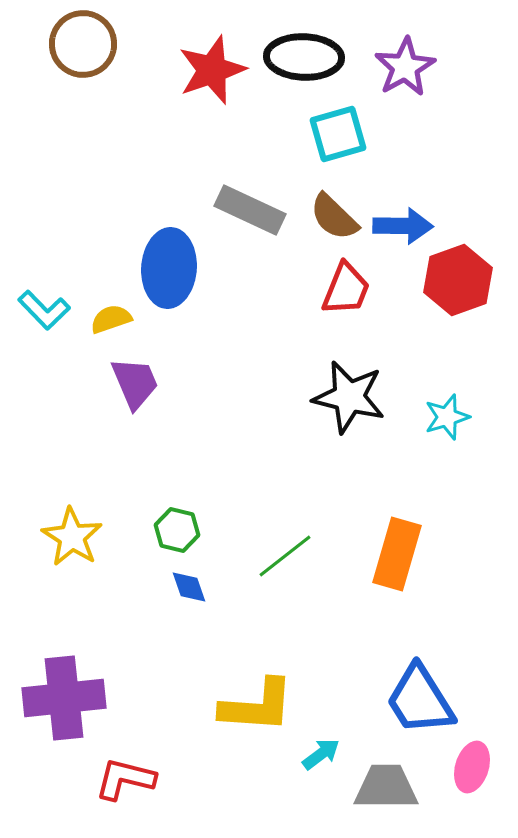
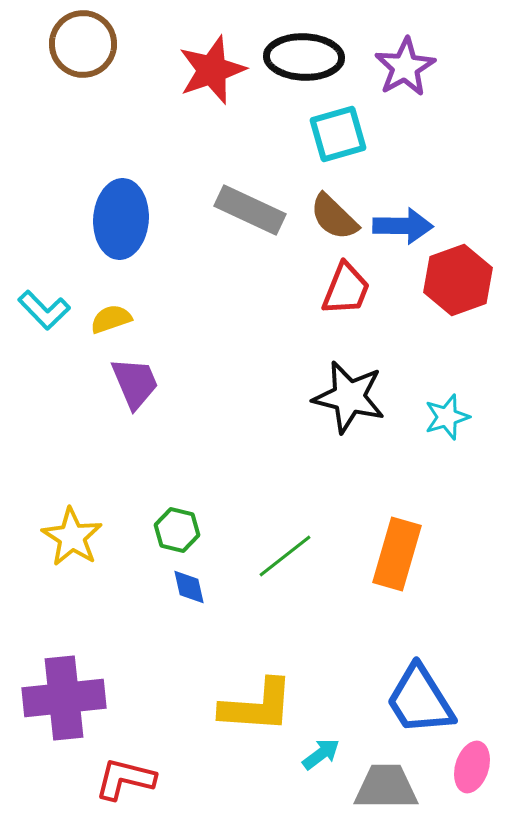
blue ellipse: moved 48 px left, 49 px up
blue diamond: rotated 6 degrees clockwise
